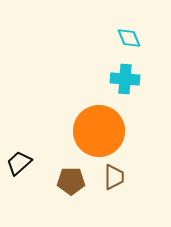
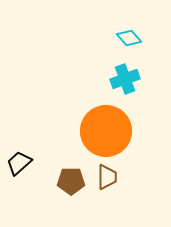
cyan diamond: rotated 20 degrees counterclockwise
cyan cross: rotated 24 degrees counterclockwise
orange circle: moved 7 px right
brown trapezoid: moved 7 px left
